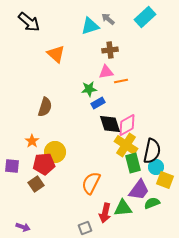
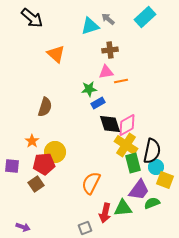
black arrow: moved 3 px right, 4 px up
